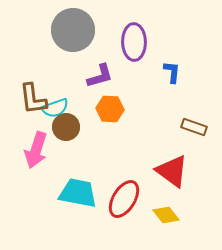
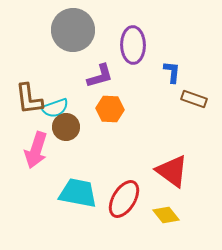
purple ellipse: moved 1 px left, 3 px down
brown L-shape: moved 4 px left
brown rectangle: moved 28 px up
